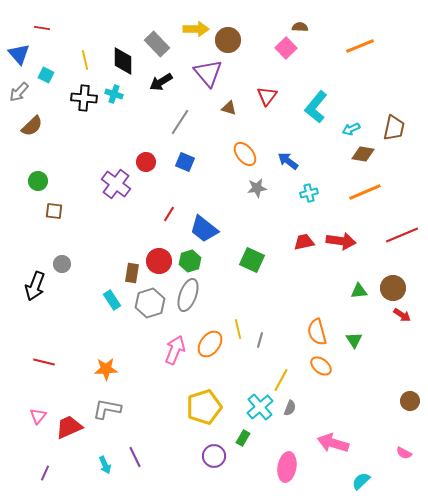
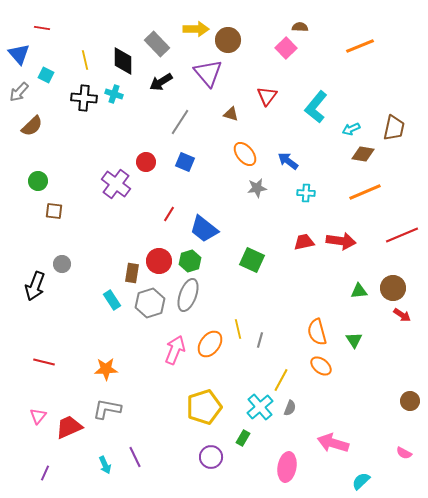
brown triangle at (229, 108): moved 2 px right, 6 px down
cyan cross at (309, 193): moved 3 px left; rotated 18 degrees clockwise
purple circle at (214, 456): moved 3 px left, 1 px down
